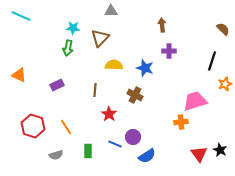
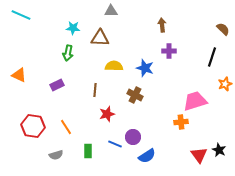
cyan line: moved 1 px up
brown triangle: rotated 48 degrees clockwise
green arrow: moved 5 px down
black line: moved 4 px up
yellow semicircle: moved 1 px down
red star: moved 2 px left; rotated 21 degrees clockwise
red hexagon: rotated 10 degrees counterclockwise
black star: moved 1 px left
red triangle: moved 1 px down
